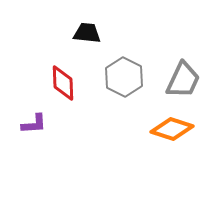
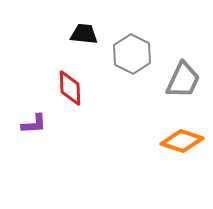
black trapezoid: moved 3 px left, 1 px down
gray hexagon: moved 8 px right, 23 px up
red diamond: moved 7 px right, 5 px down
orange diamond: moved 10 px right, 12 px down
